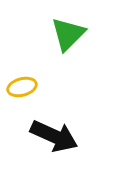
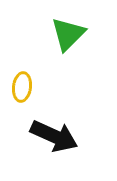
yellow ellipse: rotated 68 degrees counterclockwise
